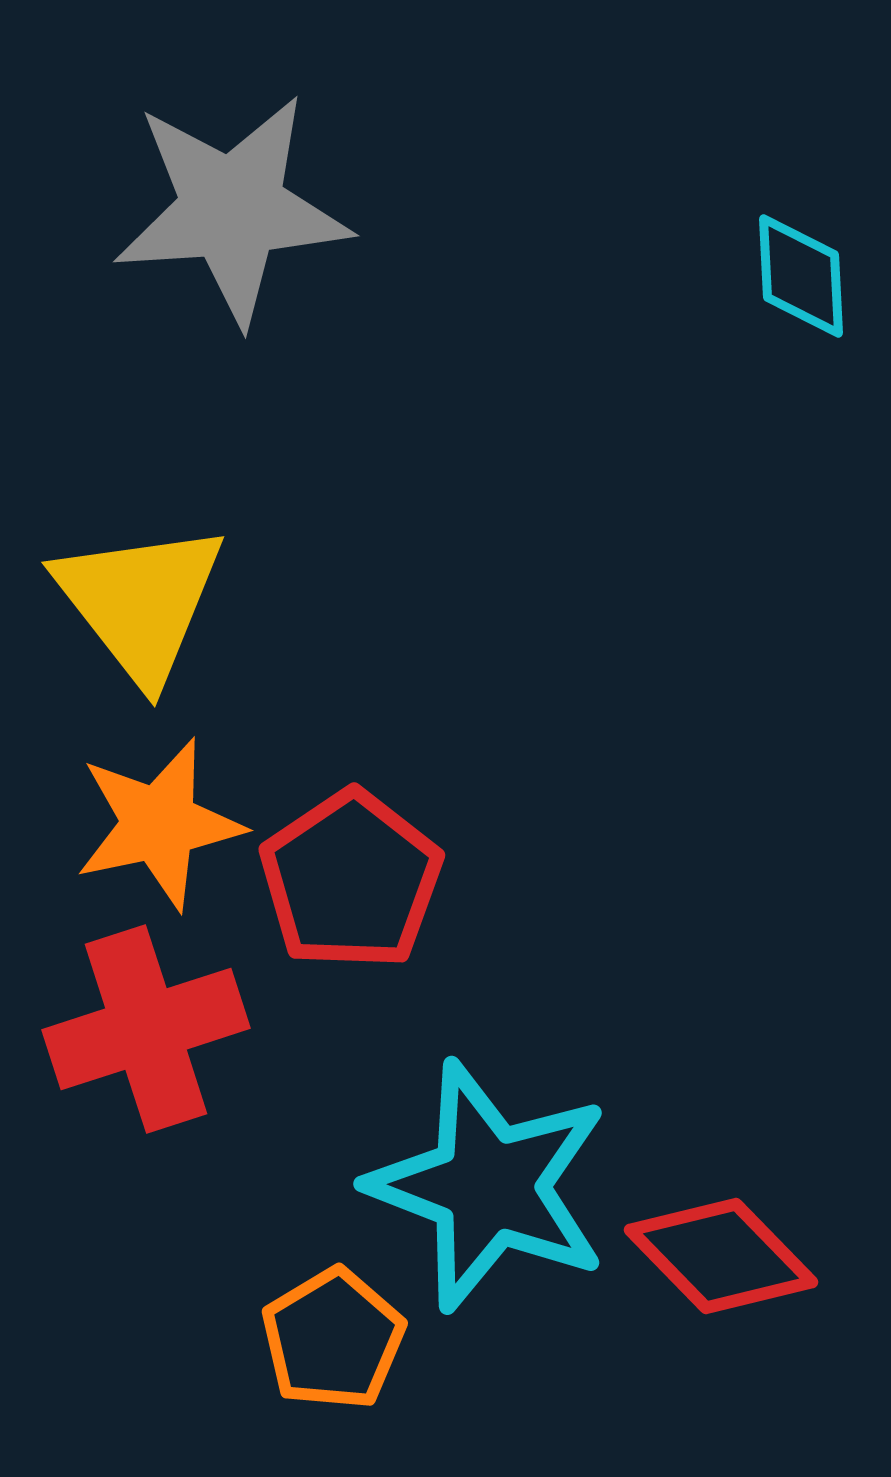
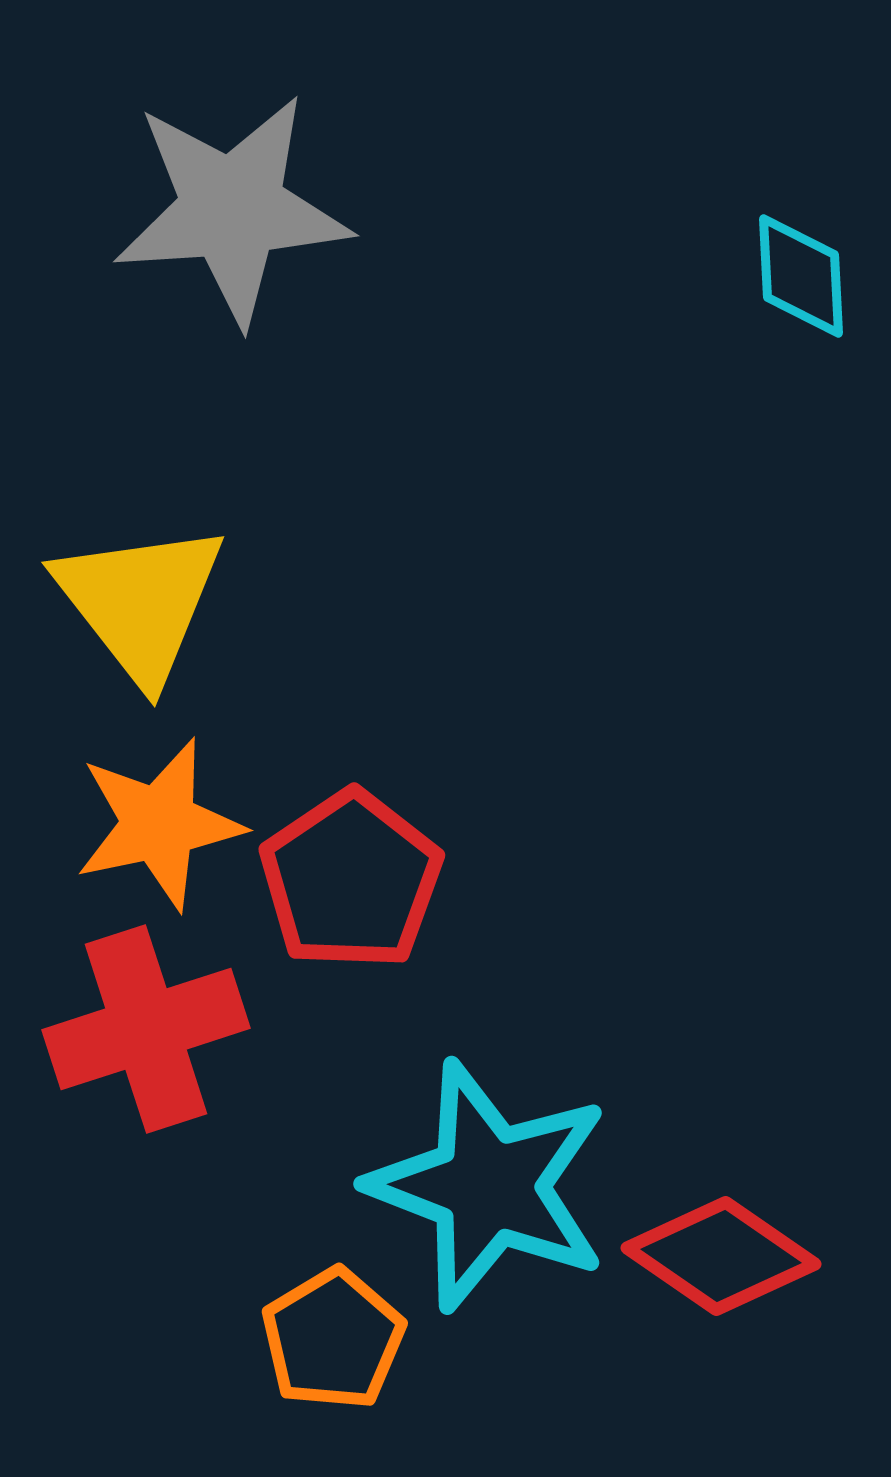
red diamond: rotated 11 degrees counterclockwise
